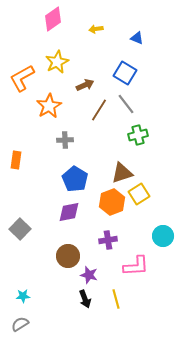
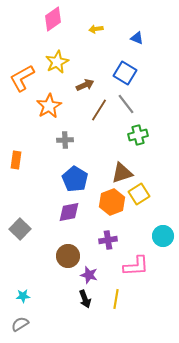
yellow line: rotated 24 degrees clockwise
